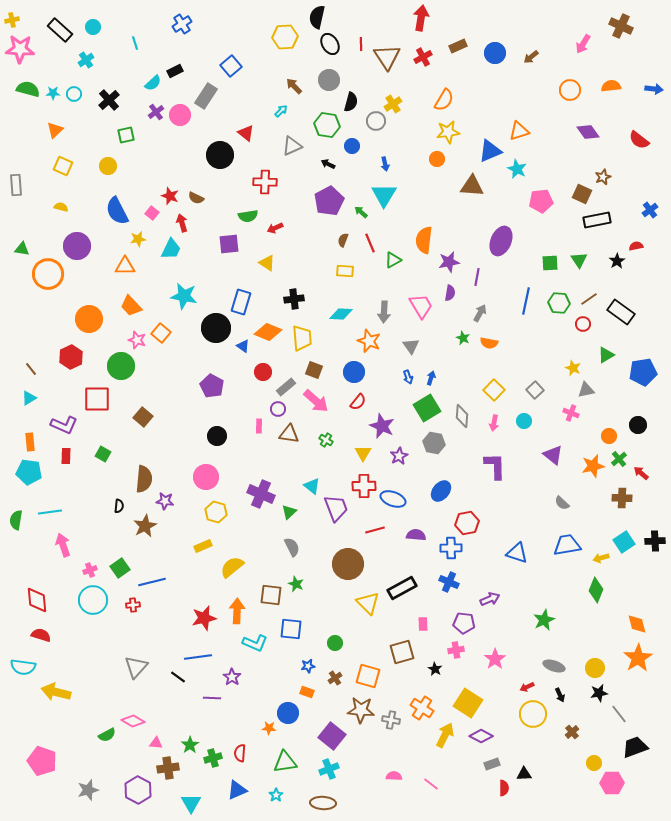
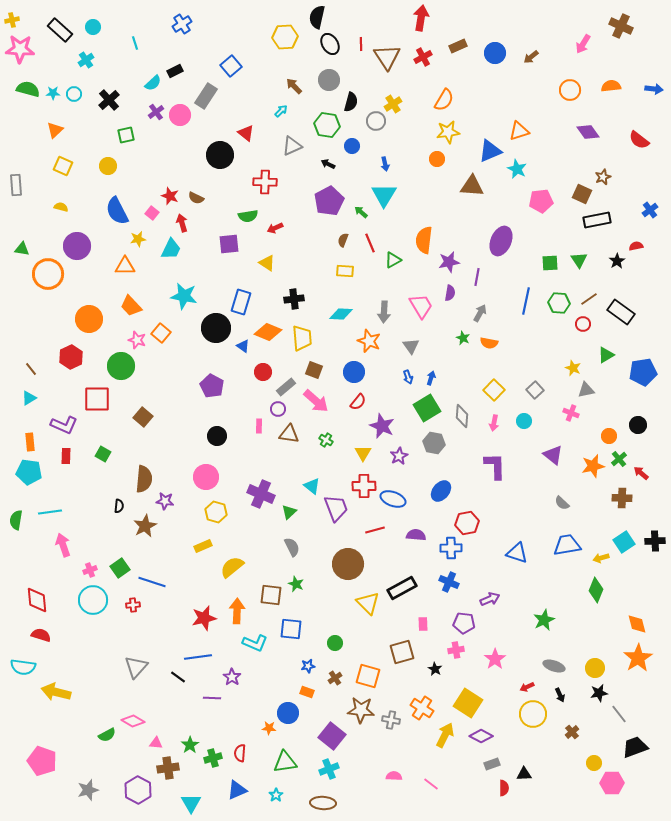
blue line at (152, 582): rotated 32 degrees clockwise
